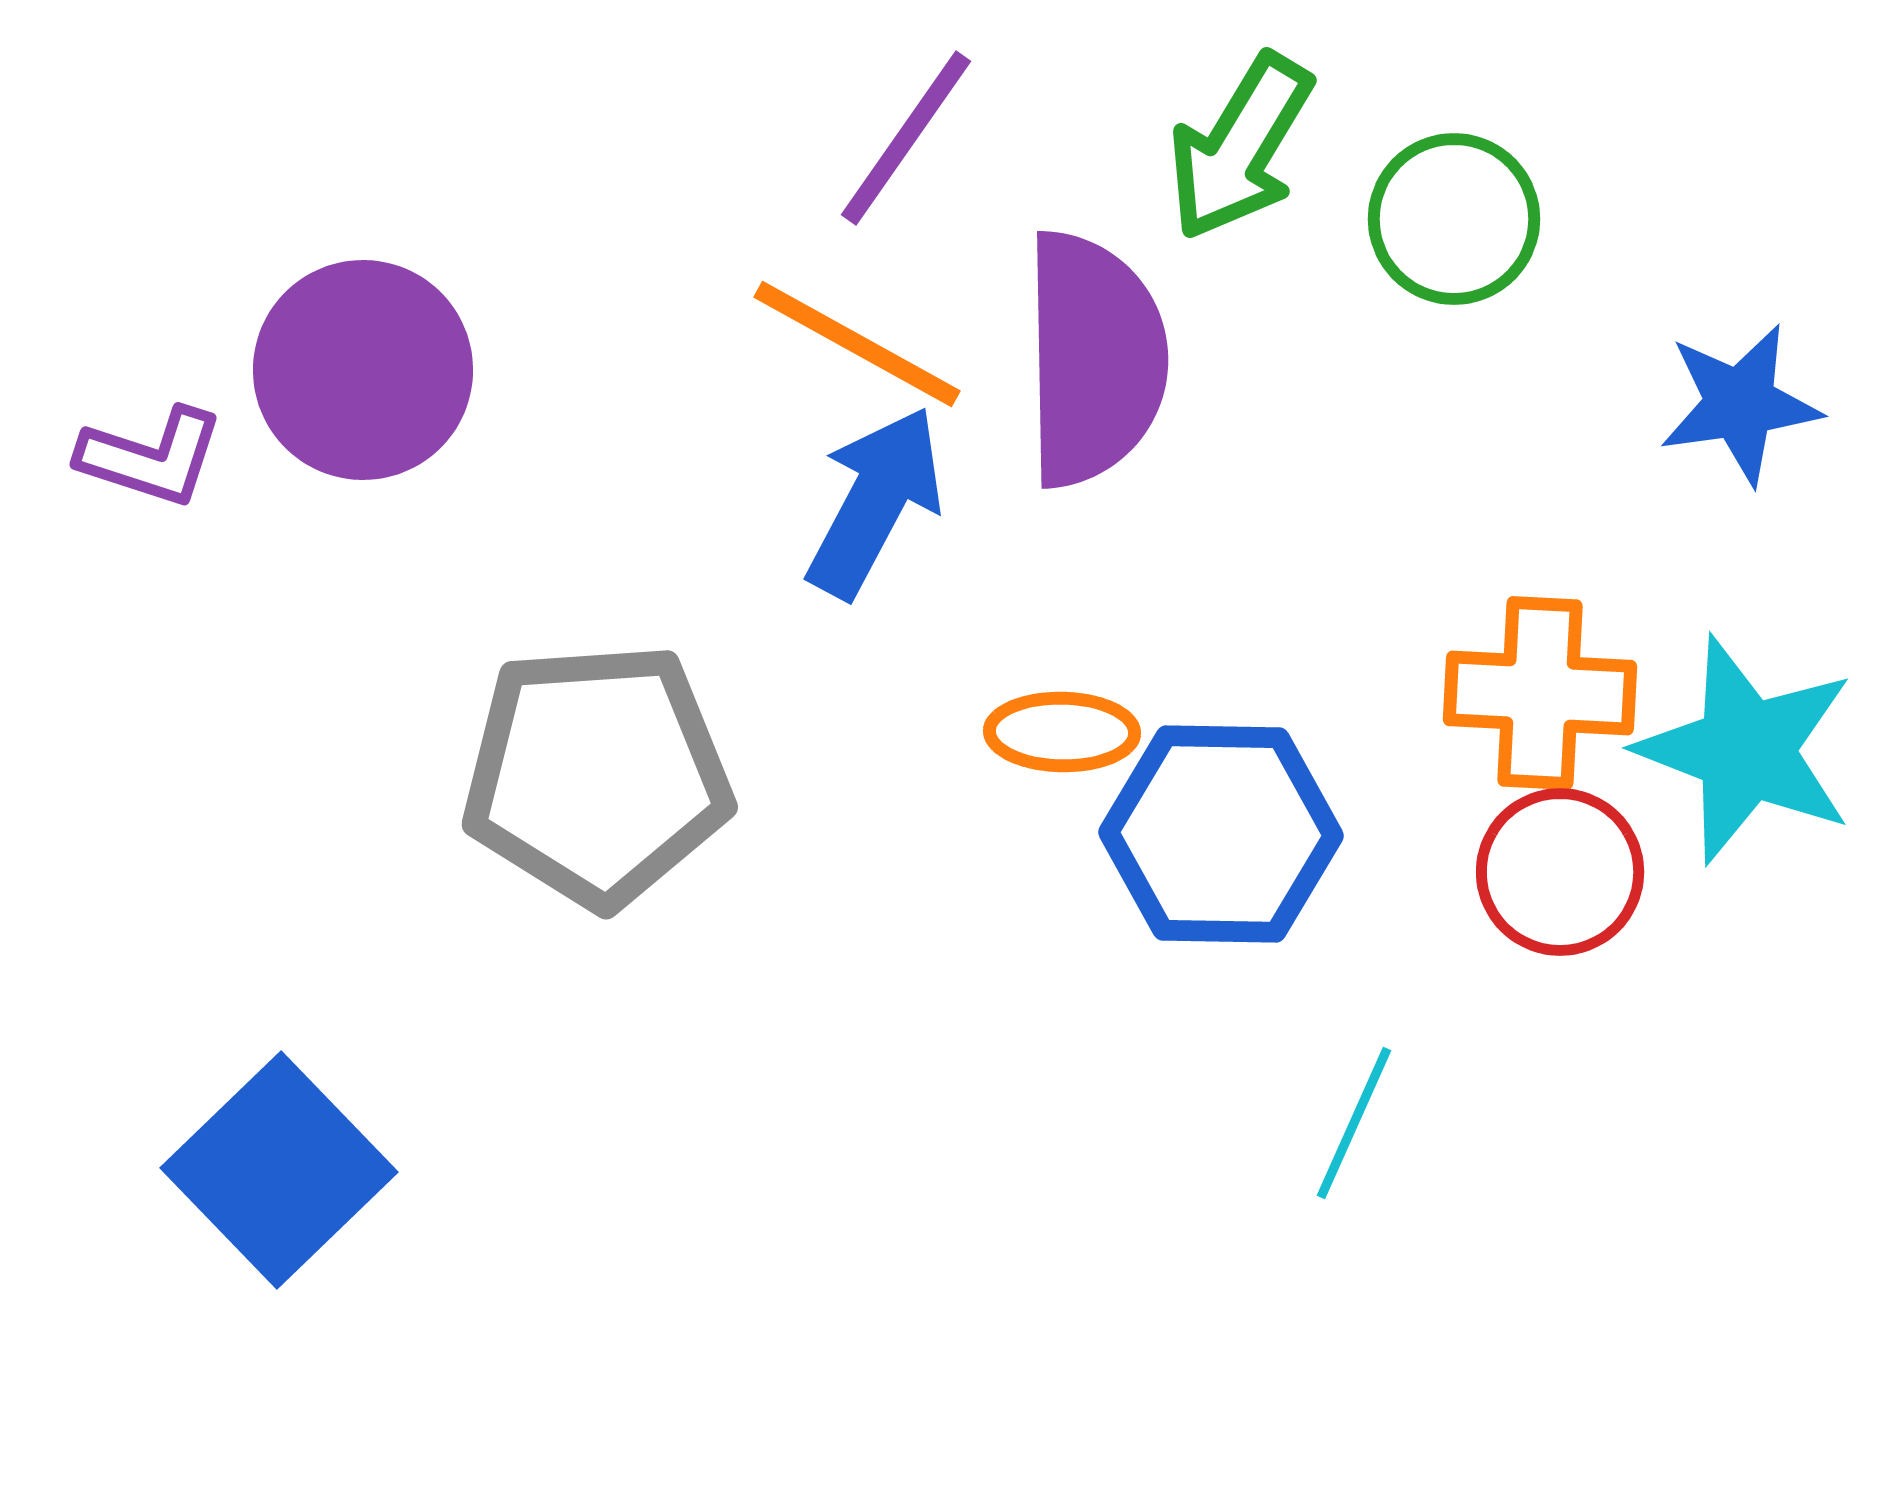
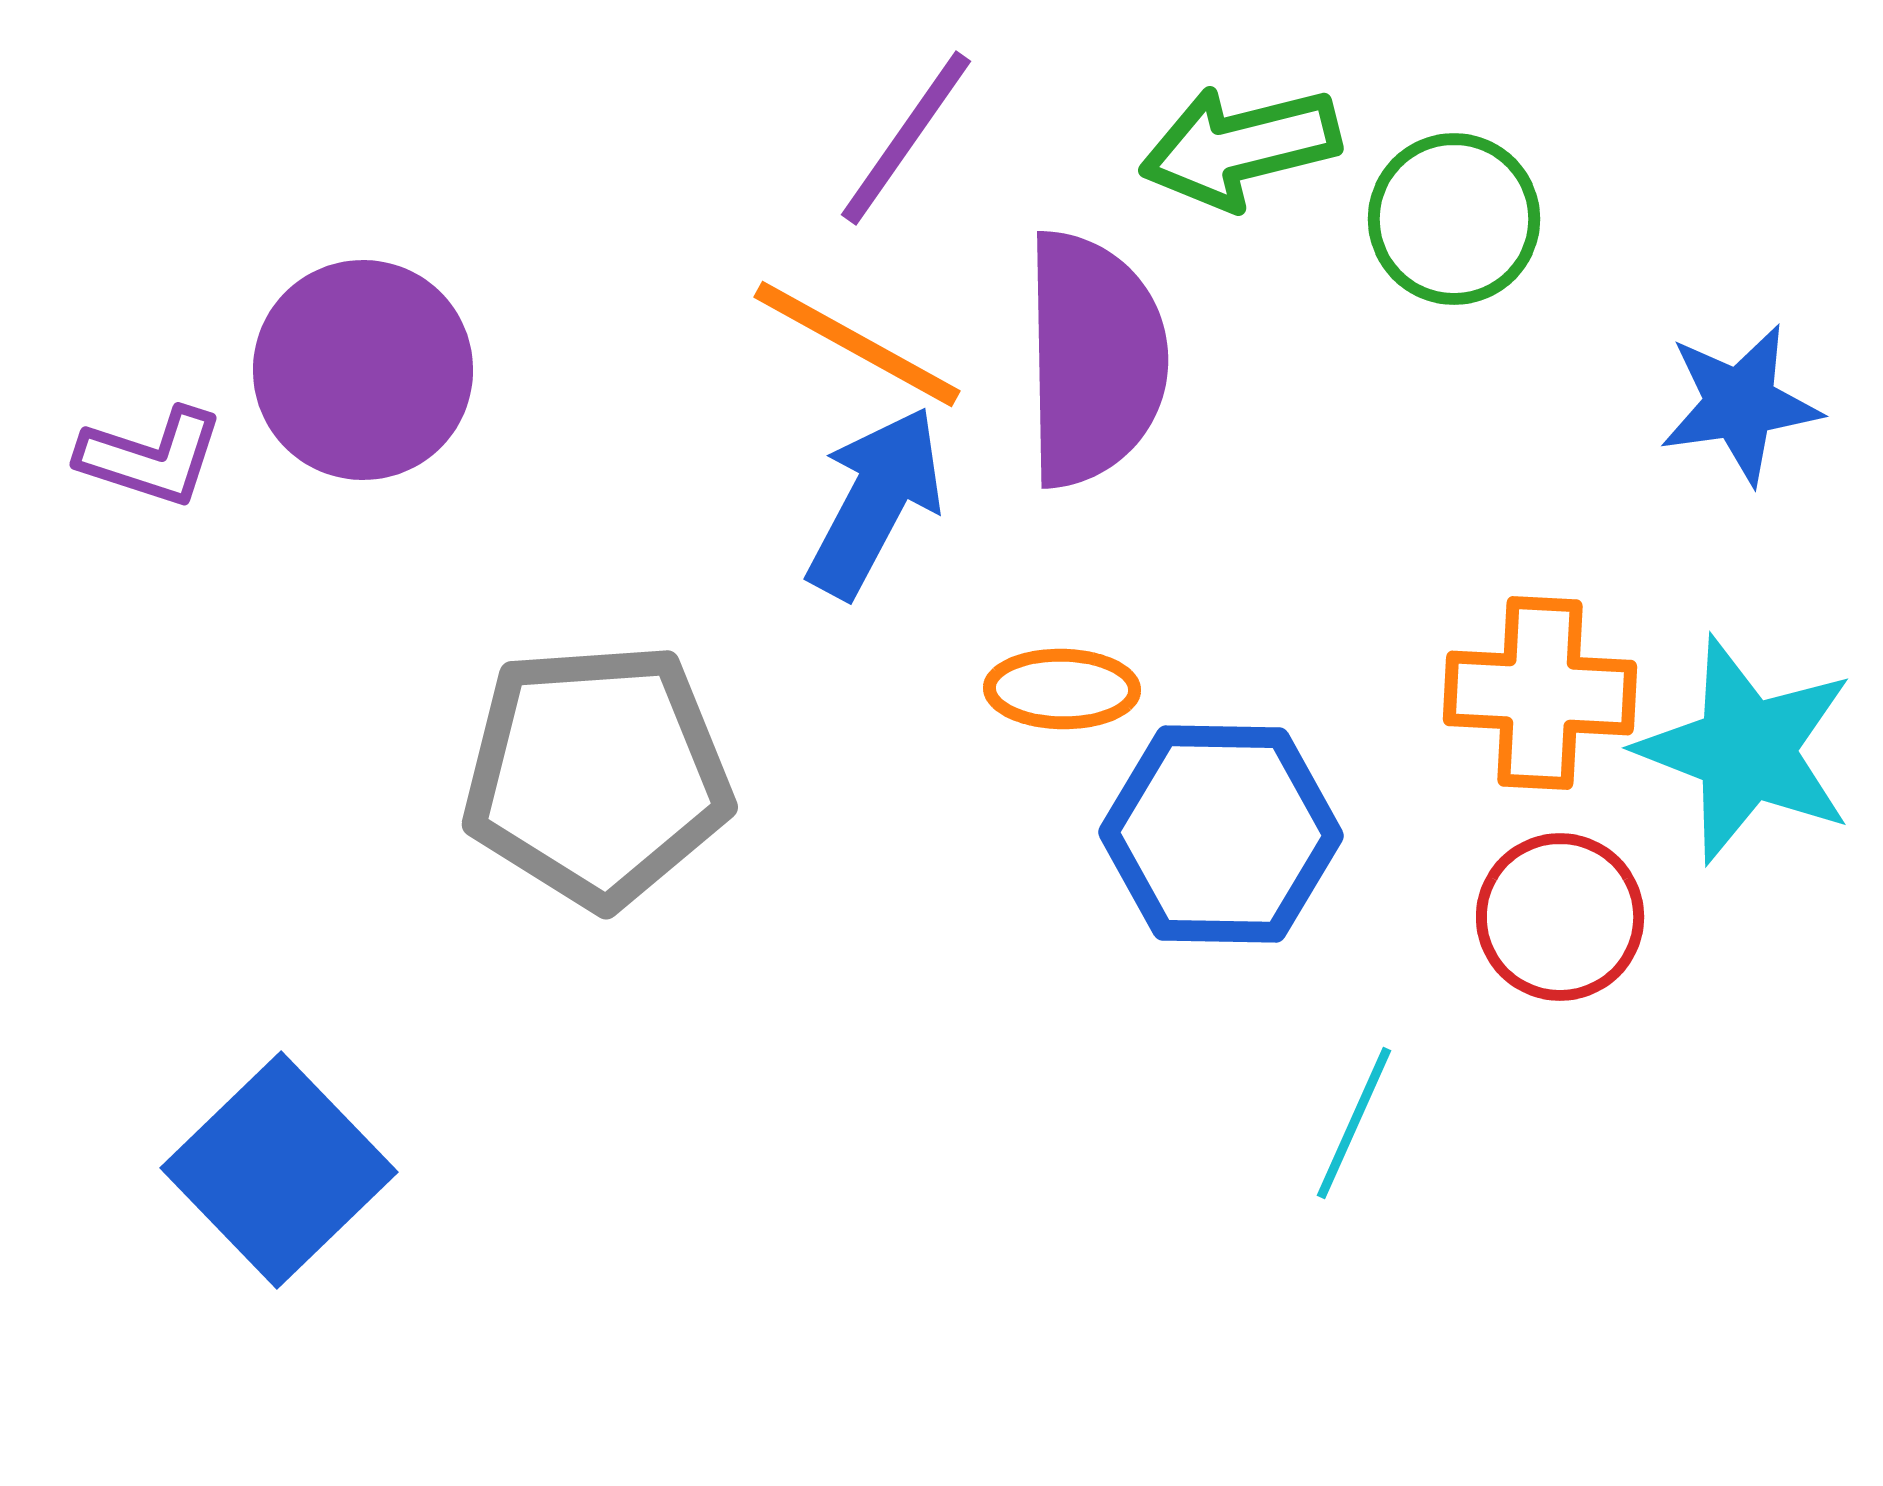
green arrow: rotated 45 degrees clockwise
orange ellipse: moved 43 px up
red circle: moved 45 px down
